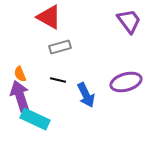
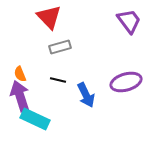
red triangle: rotated 16 degrees clockwise
